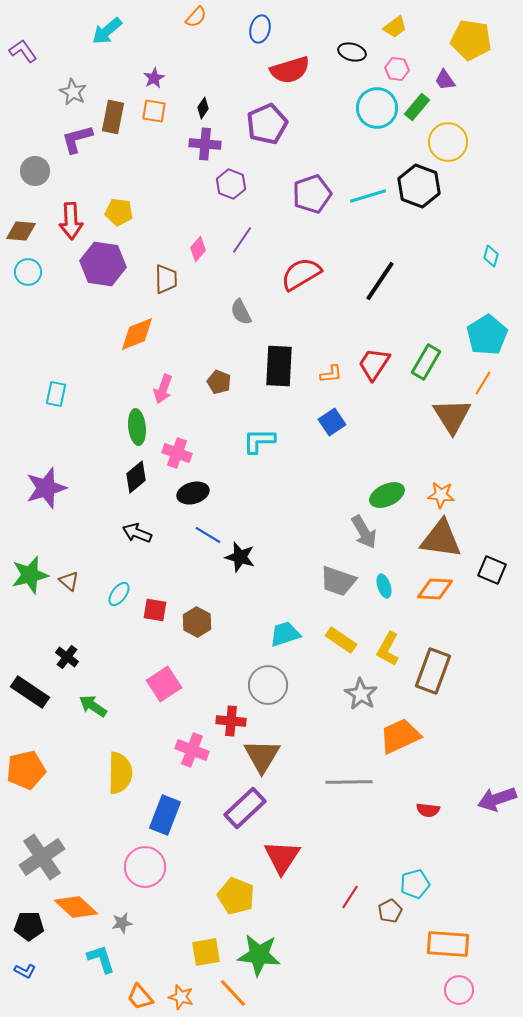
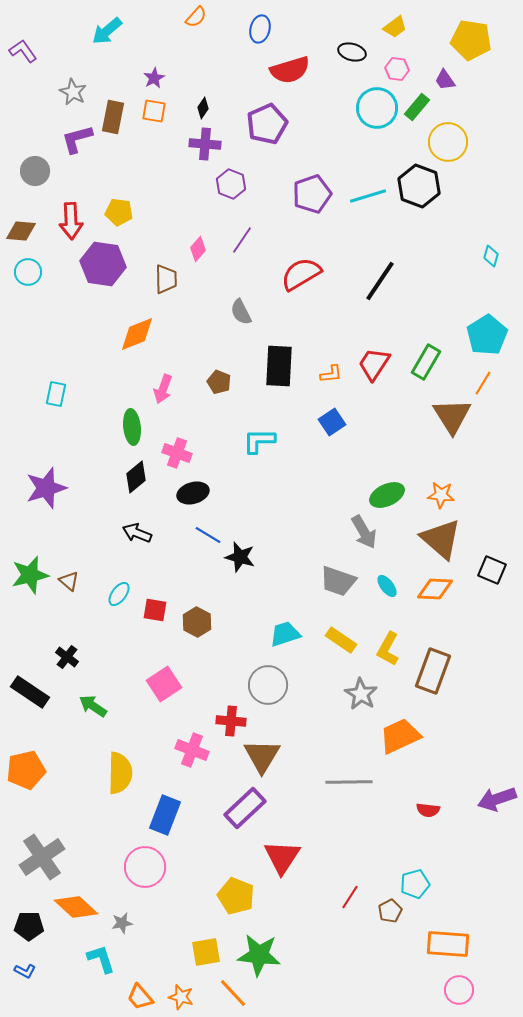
green ellipse at (137, 427): moved 5 px left
brown triangle at (441, 539): rotated 33 degrees clockwise
cyan ellipse at (384, 586): moved 3 px right; rotated 20 degrees counterclockwise
